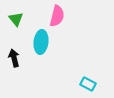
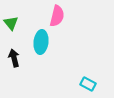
green triangle: moved 5 px left, 4 px down
